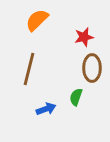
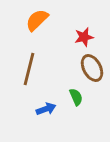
brown ellipse: rotated 28 degrees counterclockwise
green semicircle: rotated 138 degrees clockwise
